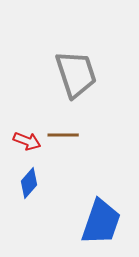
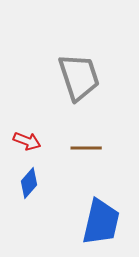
gray trapezoid: moved 3 px right, 3 px down
brown line: moved 23 px right, 13 px down
blue trapezoid: rotated 6 degrees counterclockwise
